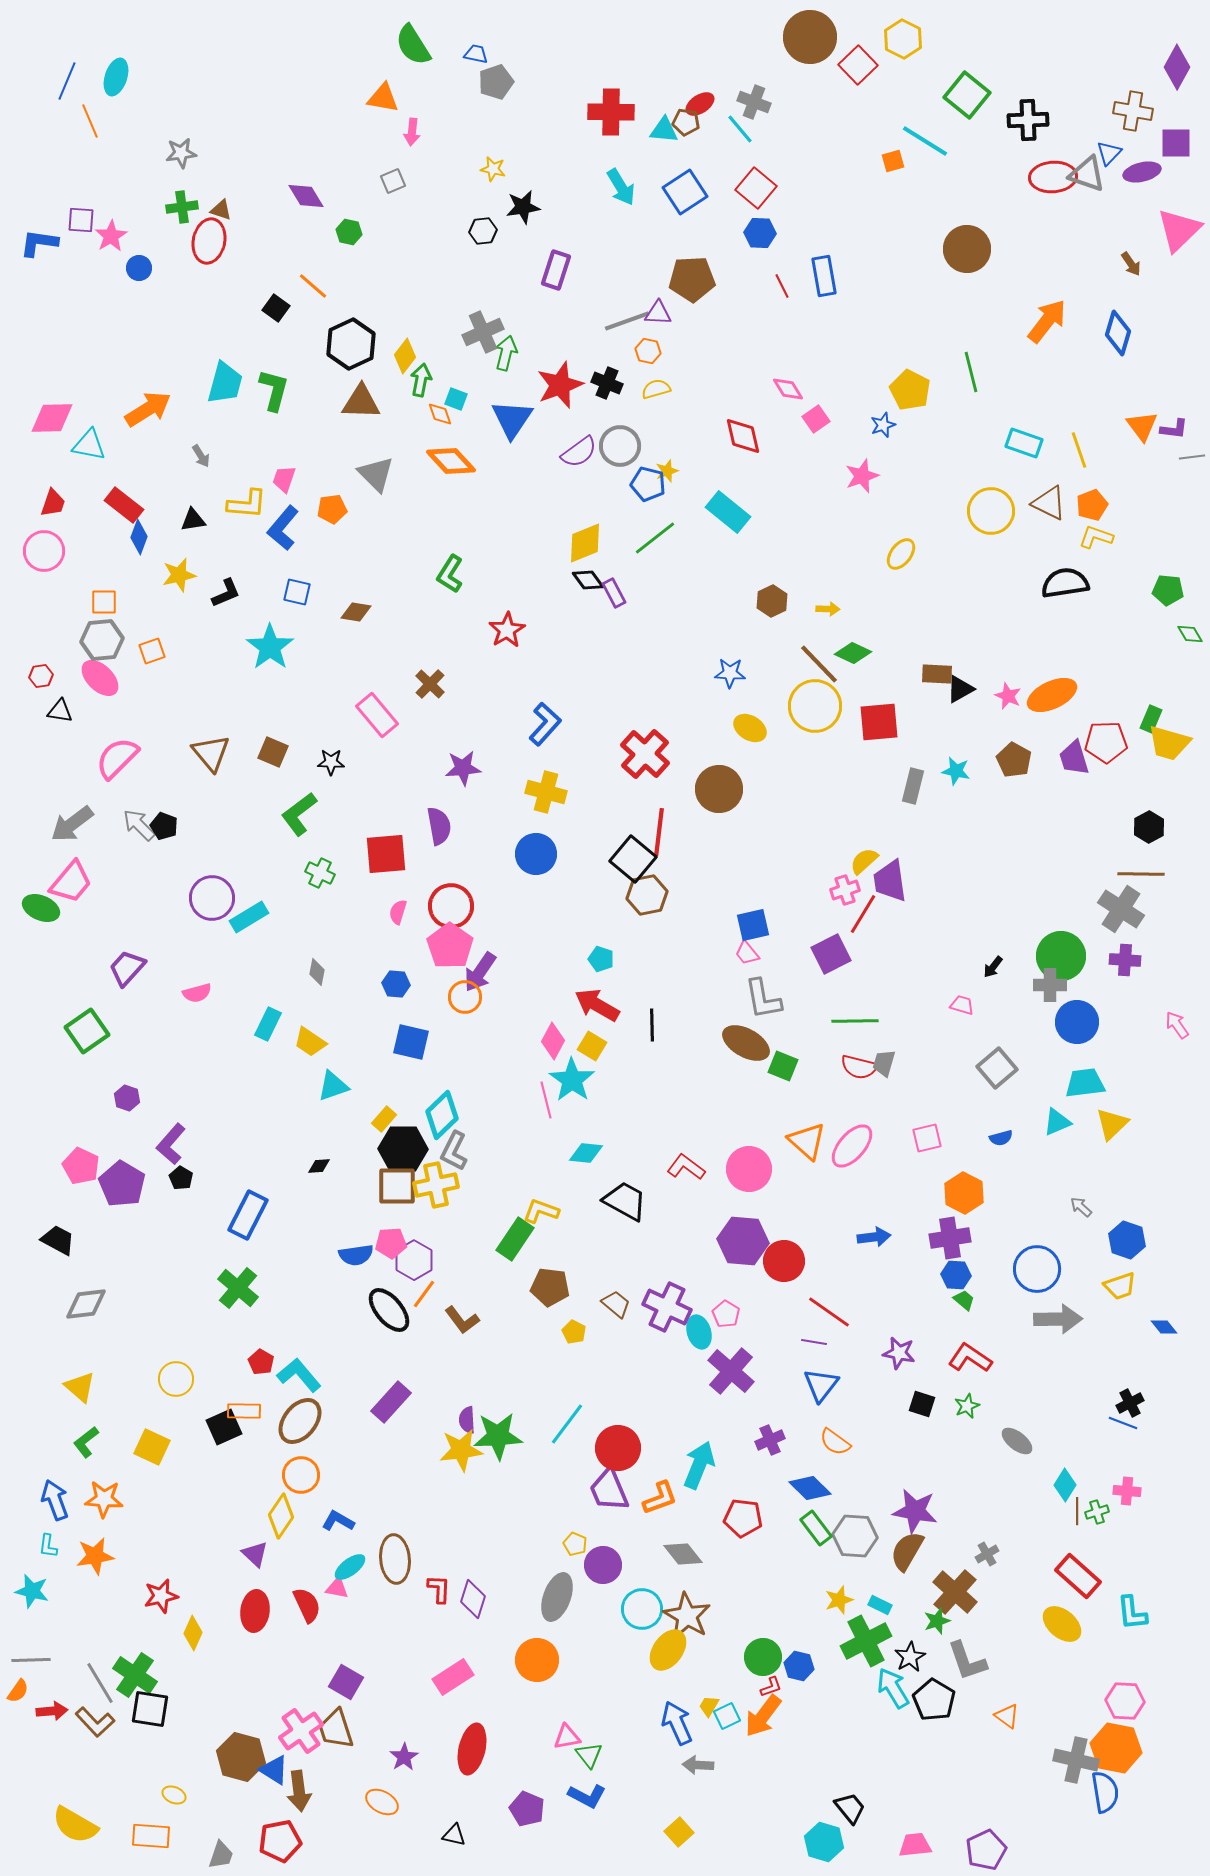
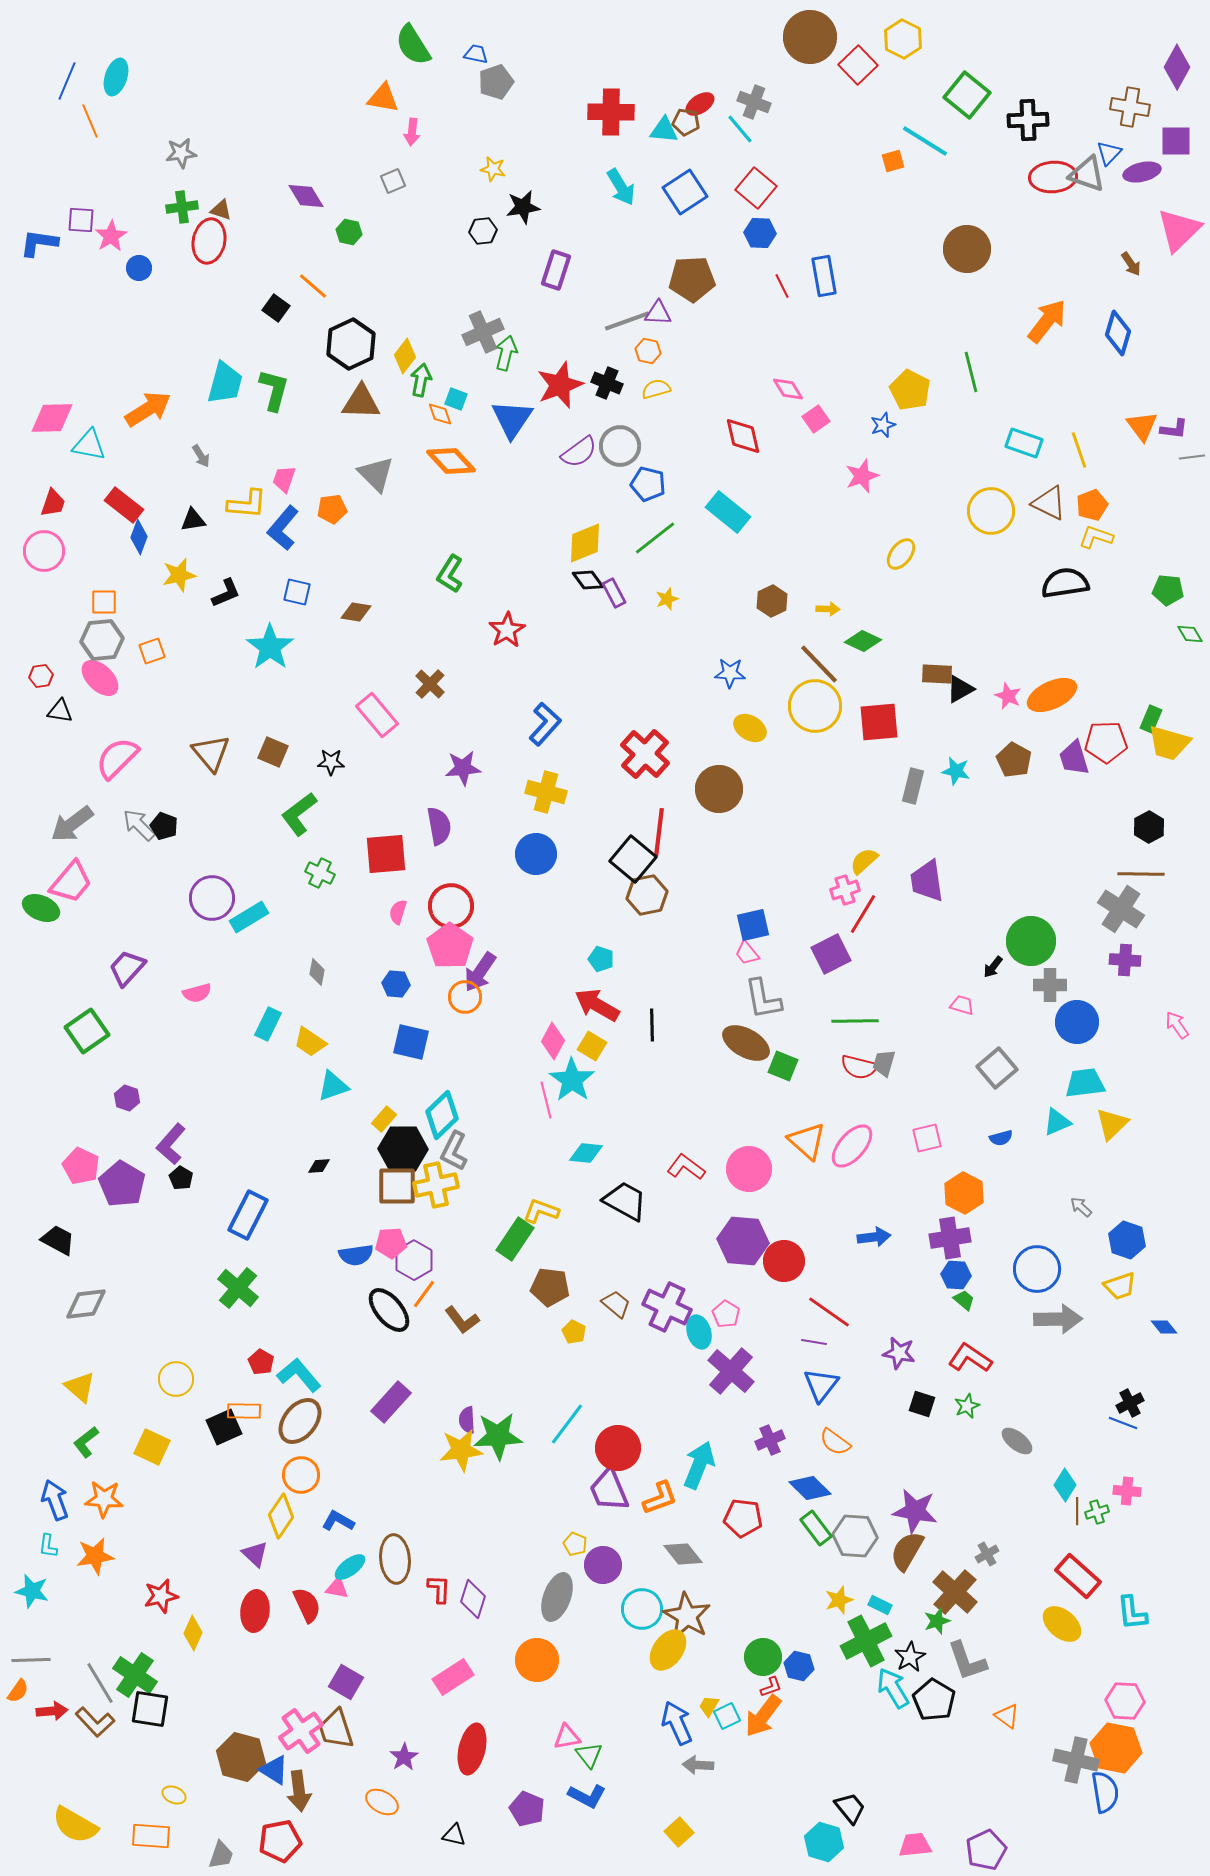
brown cross at (1133, 111): moved 3 px left, 4 px up
purple square at (1176, 143): moved 2 px up
yellow star at (667, 471): moved 128 px down
green diamond at (853, 653): moved 10 px right, 12 px up
purple trapezoid at (890, 881): moved 37 px right
green circle at (1061, 956): moved 30 px left, 15 px up
